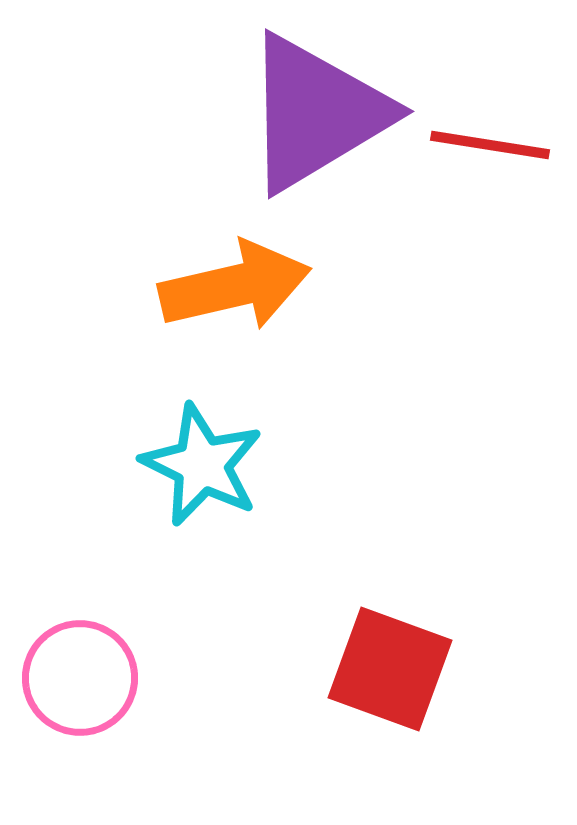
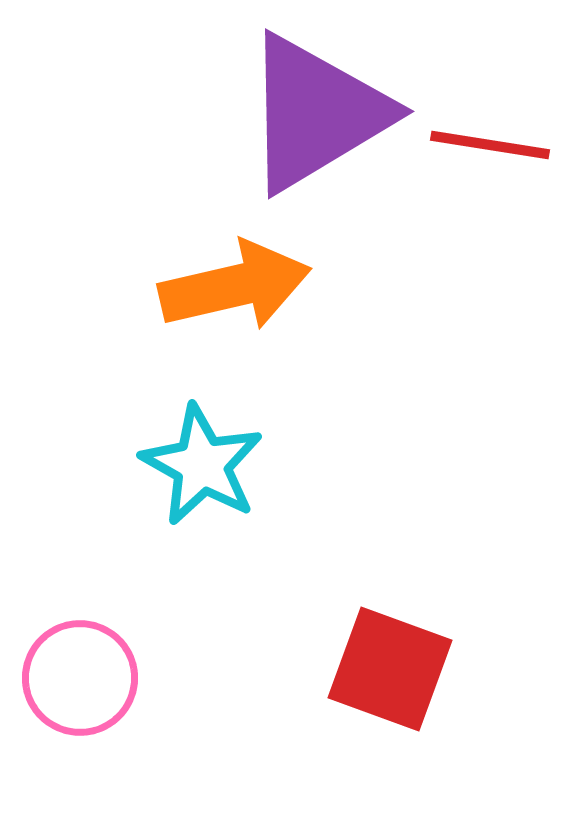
cyan star: rotated 3 degrees clockwise
